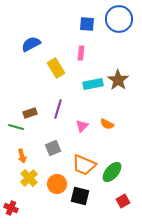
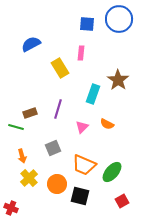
yellow rectangle: moved 4 px right
cyan rectangle: moved 10 px down; rotated 60 degrees counterclockwise
pink triangle: moved 1 px down
red square: moved 1 px left
